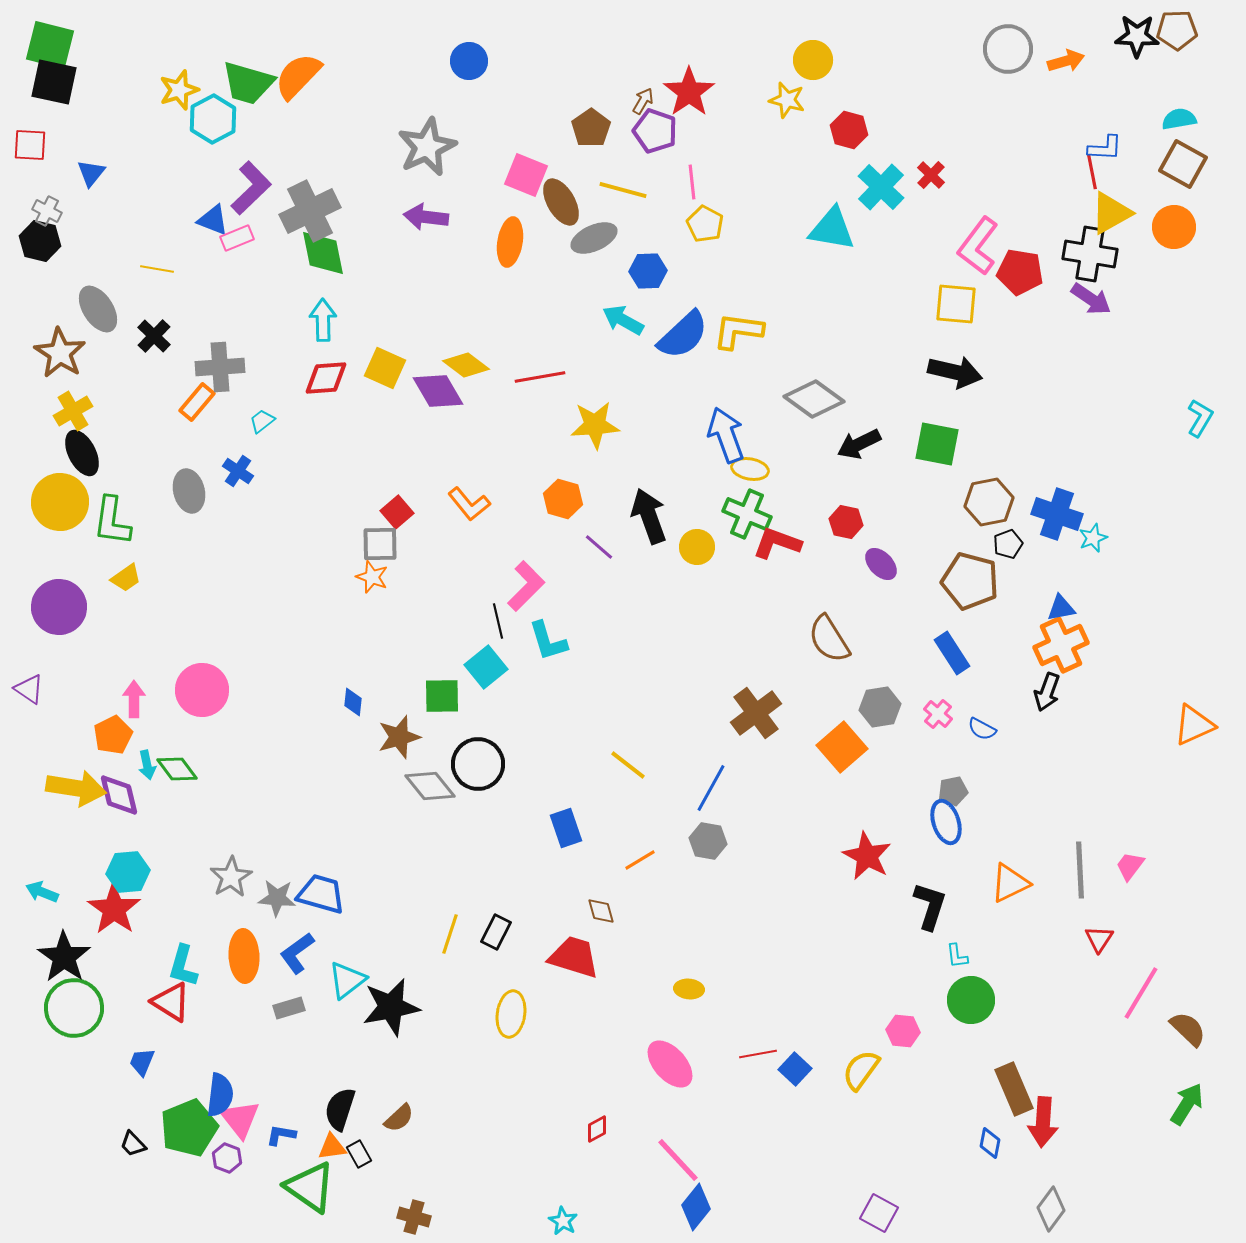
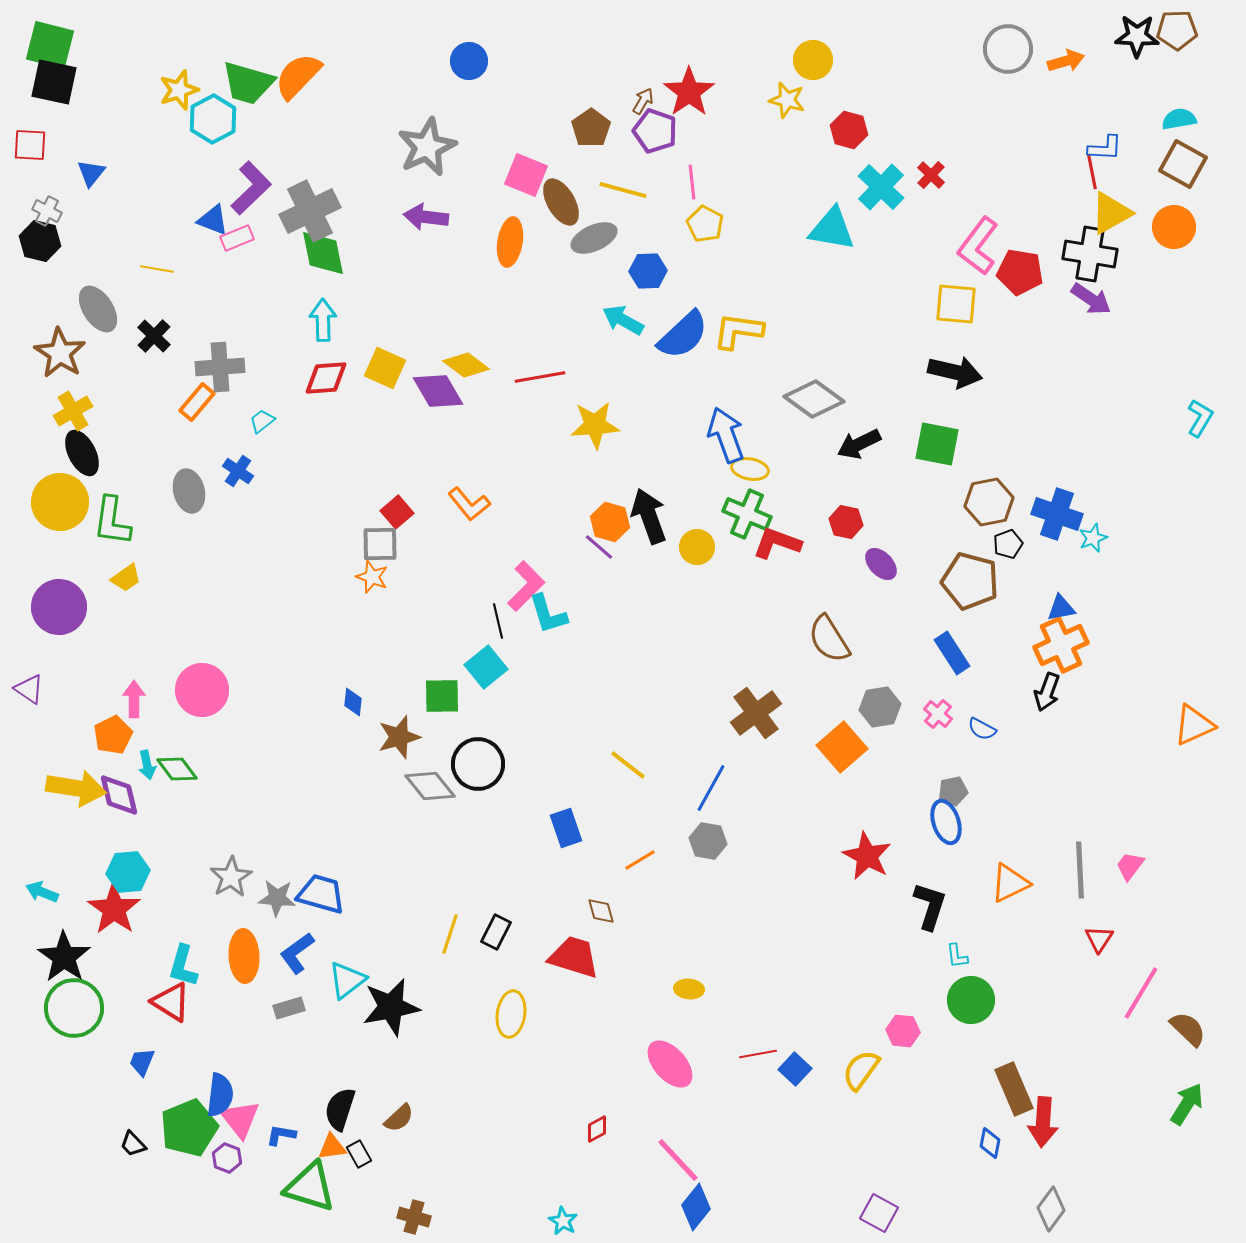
orange hexagon at (563, 499): moved 47 px right, 23 px down
cyan L-shape at (548, 641): moved 27 px up
green triangle at (310, 1187): rotated 18 degrees counterclockwise
